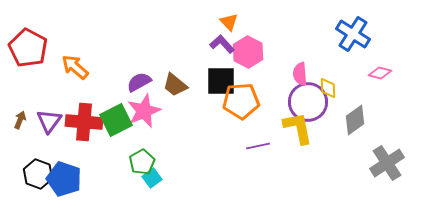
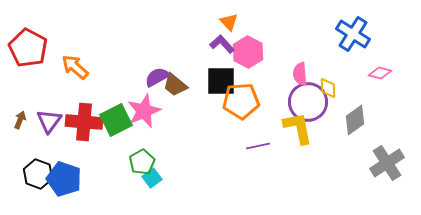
purple semicircle: moved 18 px right, 5 px up
